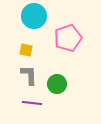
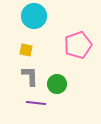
pink pentagon: moved 10 px right, 7 px down
gray L-shape: moved 1 px right, 1 px down
purple line: moved 4 px right
